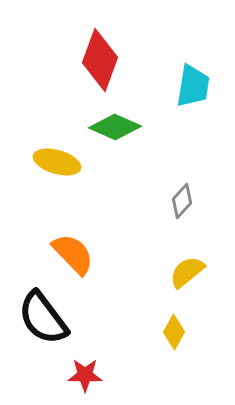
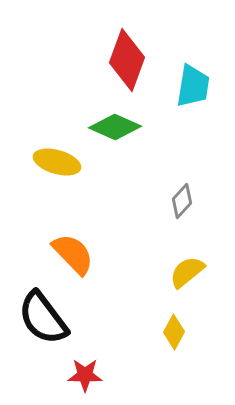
red diamond: moved 27 px right
